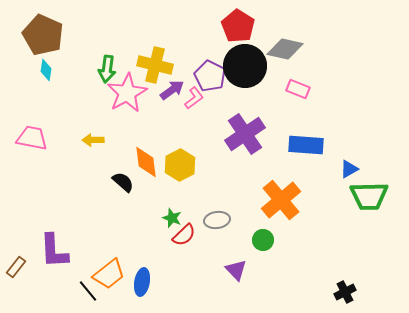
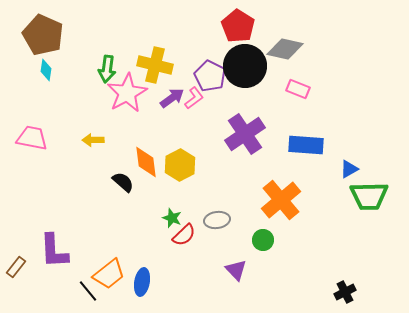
purple arrow: moved 8 px down
